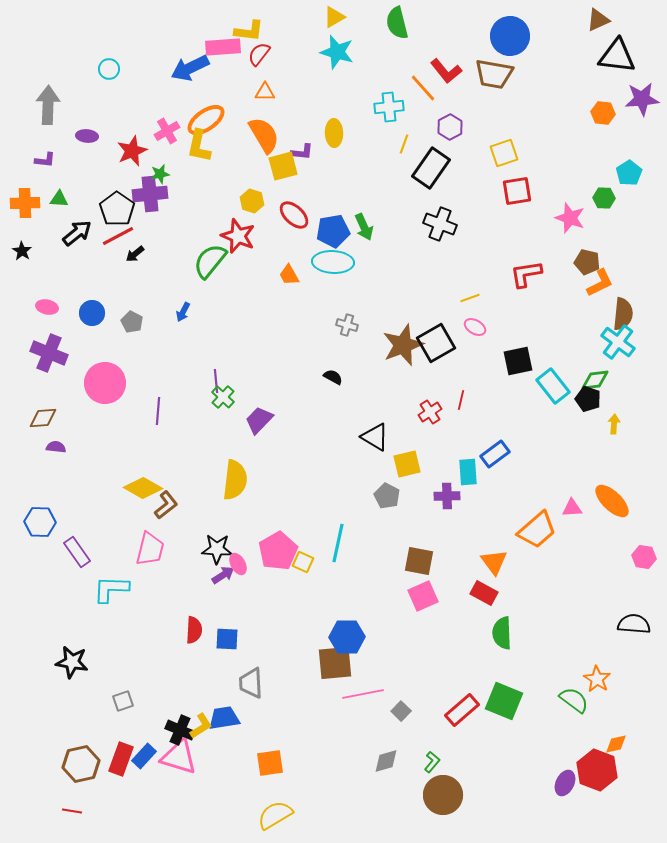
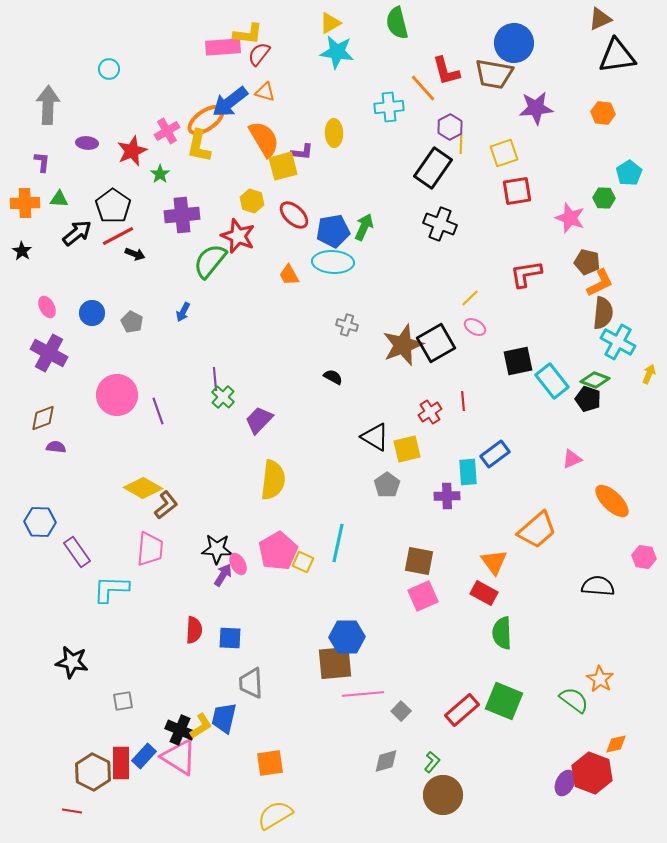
yellow triangle at (334, 17): moved 4 px left, 6 px down
brown triangle at (598, 20): moved 2 px right, 1 px up
yellow L-shape at (249, 31): moved 1 px left, 3 px down
blue circle at (510, 36): moved 4 px right, 7 px down
cyan star at (337, 52): rotated 8 degrees counterclockwise
black triangle at (617, 56): rotated 15 degrees counterclockwise
blue arrow at (190, 68): moved 40 px right, 34 px down; rotated 12 degrees counterclockwise
red L-shape at (446, 71): rotated 24 degrees clockwise
orange triangle at (265, 92): rotated 15 degrees clockwise
purple star at (642, 99): moved 106 px left, 9 px down
orange semicircle at (264, 135): moved 4 px down
purple ellipse at (87, 136): moved 7 px down
yellow line at (404, 144): moved 57 px right; rotated 18 degrees counterclockwise
purple L-shape at (45, 160): moved 3 px left, 2 px down; rotated 90 degrees counterclockwise
black rectangle at (431, 168): moved 2 px right
green star at (160, 174): rotated 24 degrees counterclockwise
purple cross at (150, 194): moved 32 px right, 21 px down
black pentagon at (117, 209): moved 4 px left, 3 px up
green arrow at (364, 227): rotated 132 degrees counterclockwise
black arrow at (135, 254): rotated 120 degrees counterclockwise
yellow line at (470, 298): rotated 24 degrees counterclockwise
pink ellipse at (47, 307): rotated 50 degrees clockwise
brown semicircle at (623, 314): moved 20 px left, 1 px up
cyan cross at (618, 342): rotated 8 degrees counterclockwise
purple cross at (49, 353): rotated 6 degrees clockwise
green diamond at (595, 380): rotated 28 degrees clockwise
purple line at (216, 381): moved 1 px left, 2 px up
pink circle at (105, 383): moved 12 px right, 12 px down
cyan rectangle at (553, 386): moved 1 px left, 5 px up
red line at (461, 400): moved 2 px right, 1 px down; rotated 18 degrees counterclockwise
purple line at (158, 411): rotated 24 degrees counterclockwise
brown diamond at (43, 418): rotated 16 degrees counterclockwise
yellow arrow at (614, 424): moved 35 px right, 50 px up; rotated 18 degrees clockwise
yellow square at (407, 464): moved 15 px up
yellow semicircle at (235, 480): moved 38 px right
gray pentagon at (387, 496): moved 11 px up; rotated 10 degrees clockwise
pink triangle at (572, 508): moved 49 px up; rotated 20 degrees counterclockwise
pink trapezoid at (150, 549): rotated 9 degrees counterclockwise
purple arrow at (223, 575): rotated 25 degrees counterclockwise
black semicircle at (634, 624): moved 36 px left, 38 px up
blue square at (227, 639): moved 3 px right, 1 px up
orange star at (597, 679): moved 3 px right
pink line at (363, 694): rotated 6 degrees clockwise
gray square at (123, 701): rotated 10 degrees clockwise
blue trapezoid at (224, 718): rotated 68 degrees counterclockwise
pink triangle at (179, 757): rotated 15 degrees clockwise
red rectangle at (121, 759): moved 4 px down; rotated 20 degrees counterclockwise
brown hexagon at (81, 764): moved 12 px right, 8 px down; rotated 21 degrees counterclockwise
red hexagon at (597, 770): moved 5 px left, 3 px down
